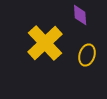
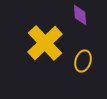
yellow ellipse: moved 4 px left, 6 px down
